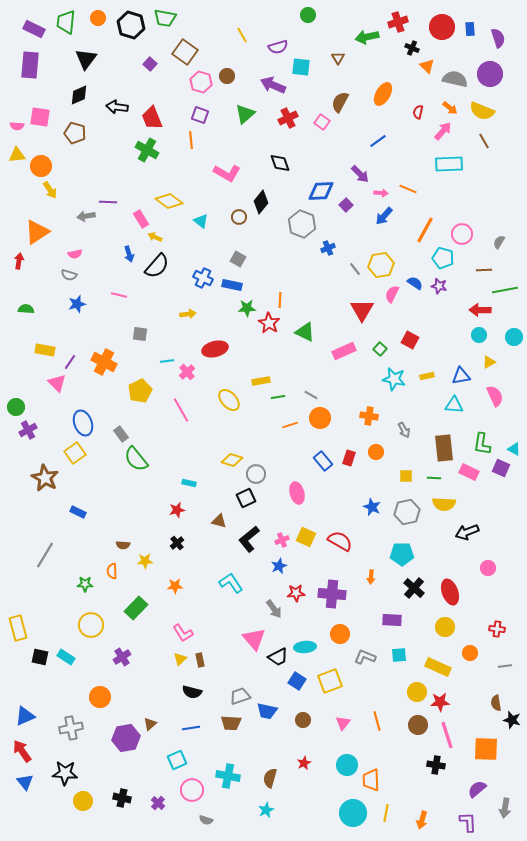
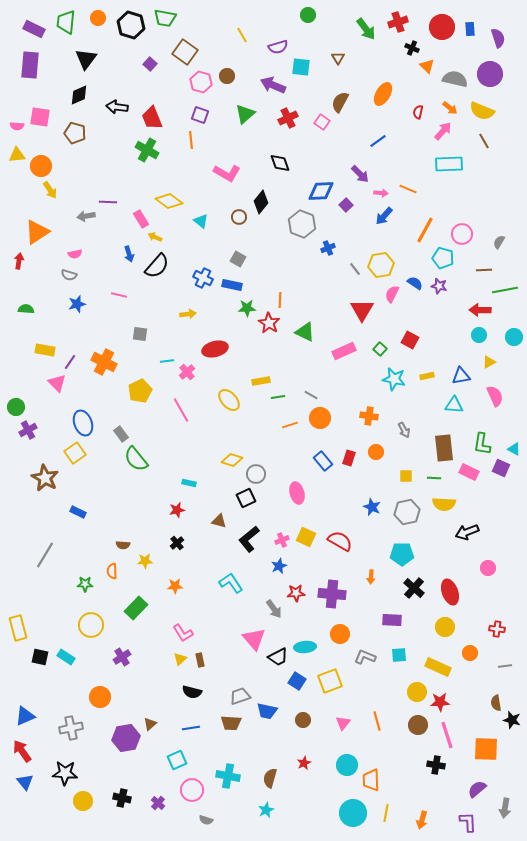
green arrow at (367, 37): moved 1 px left, 8 px up; rotated 115 degrees counterclockwise
